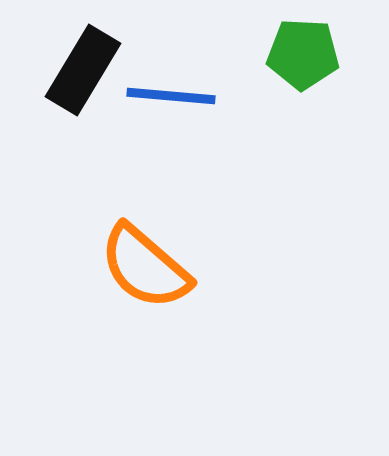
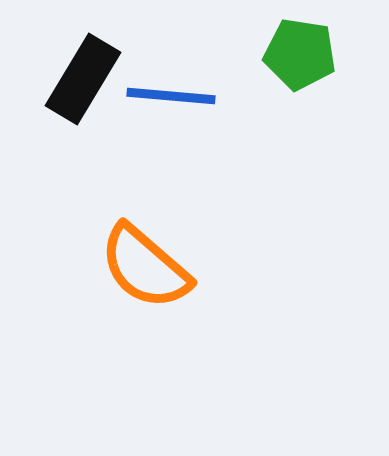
green pentagon: moved 3 px left; rotated 6 degrees clockwise
black rectangle: moved 9 px down
